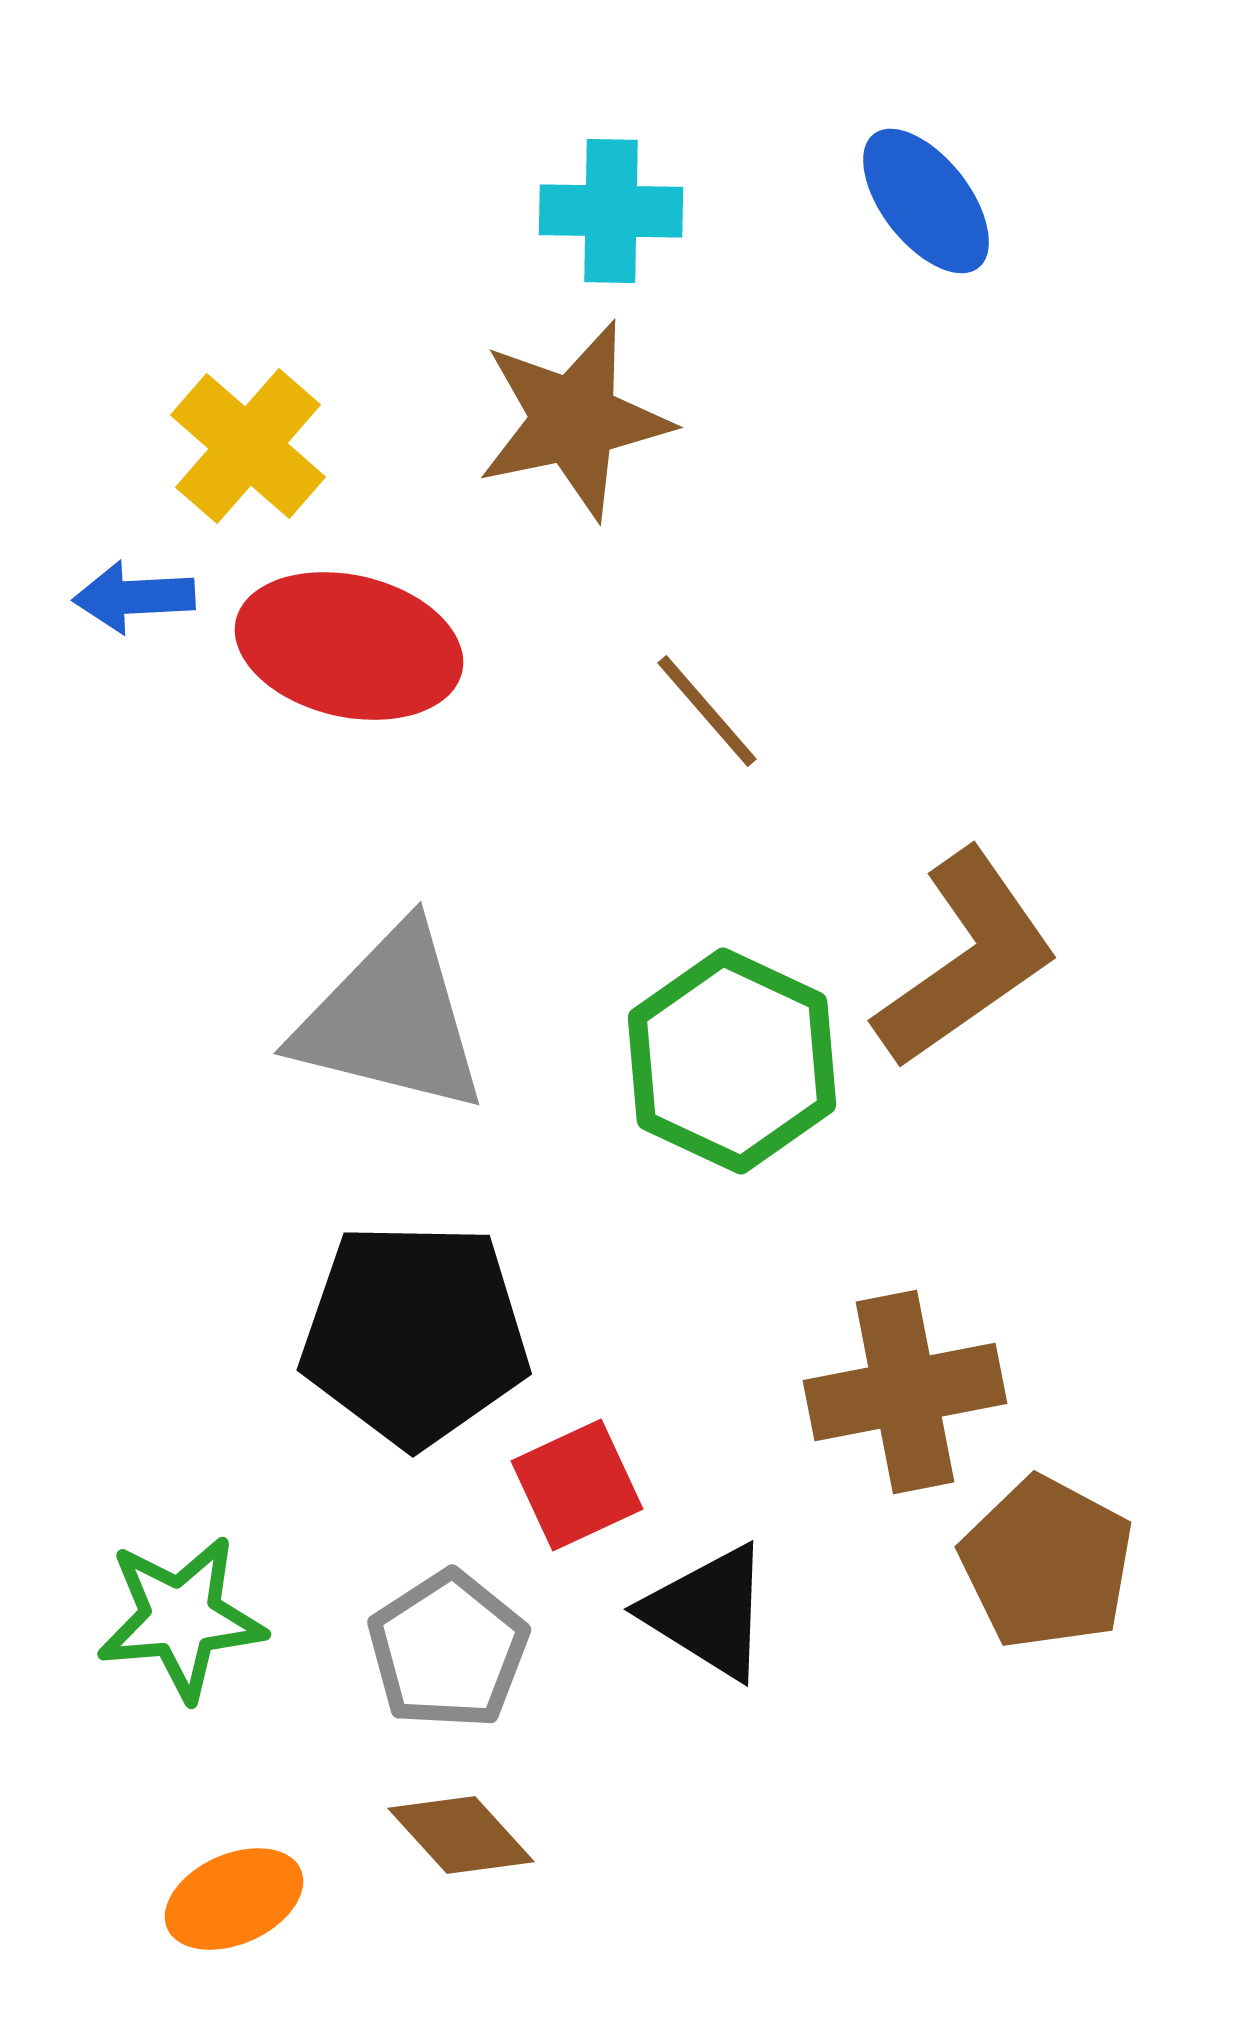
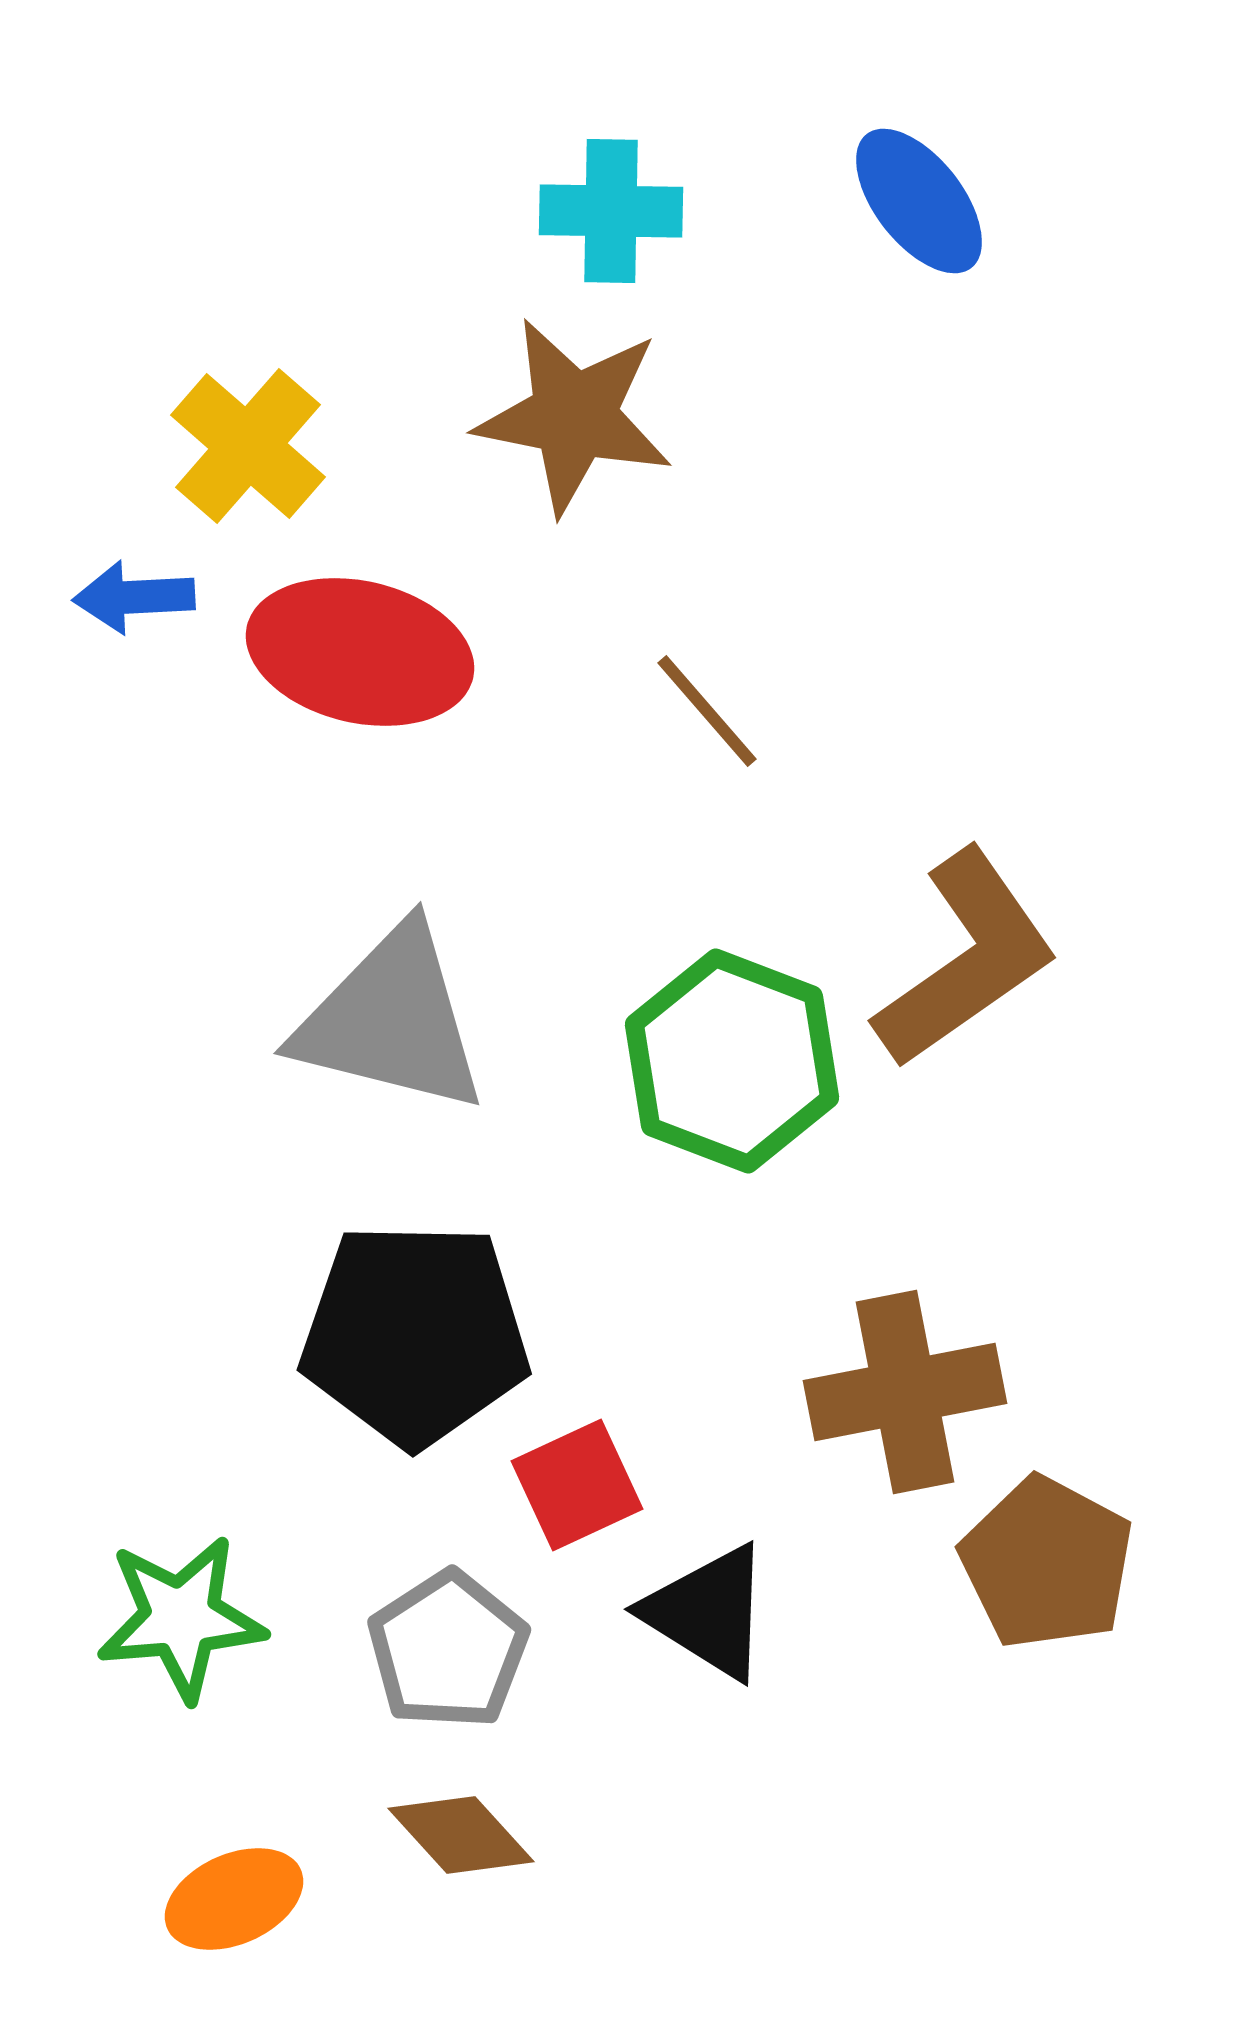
blue ellipse: moved 7 px left
brown star: moved 4 px up; rotated 23 degrees clockwise
red ellipse: moved 11 px right, 6 px down
green hexagon: rotated 4 degrees counterclockwise
